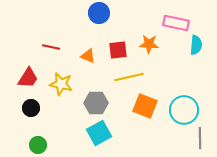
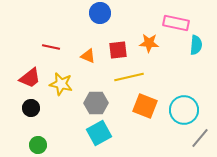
blue circle: moved 1 px right
orange star: moved 1 px up
red trapezoid: moved 2 px right; rotated 20 degrees clockwise
gray line: rotated 40 degrees clockwise
